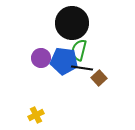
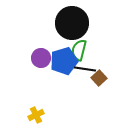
blue pentagon: rotated 24 degrees counterclockwise
black line: moved 3 px right, 1 px down
